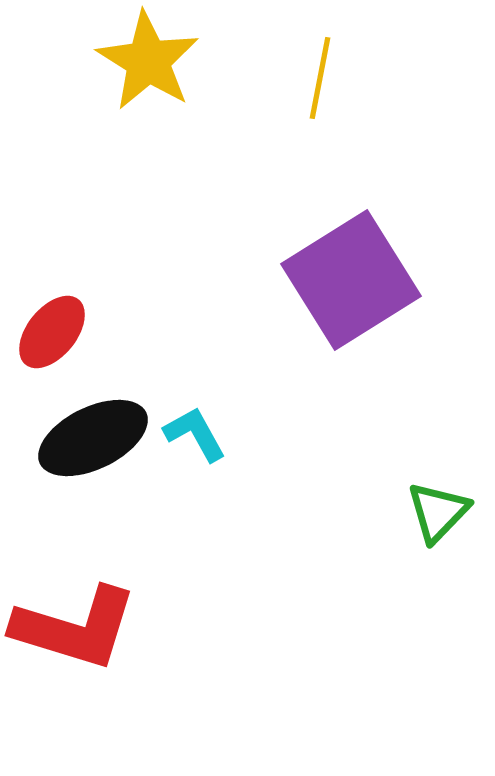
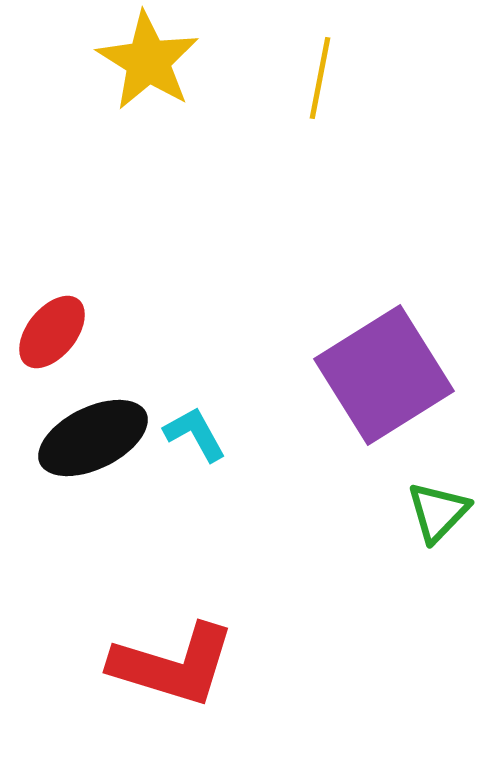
purple square: moved 33 px right, 95 px down
red L-shape: moved 98 px right, 37 px down
